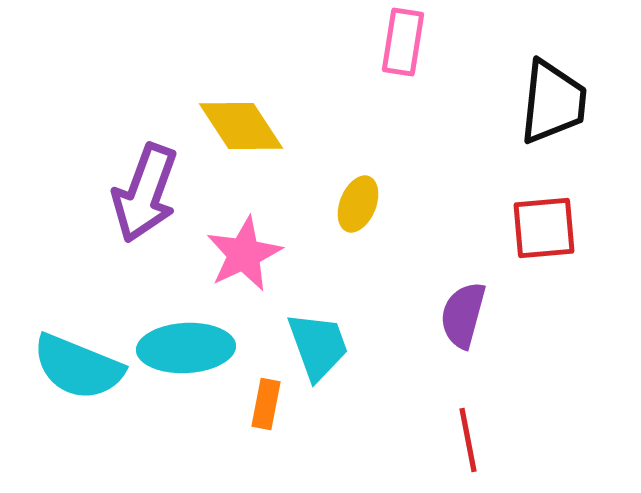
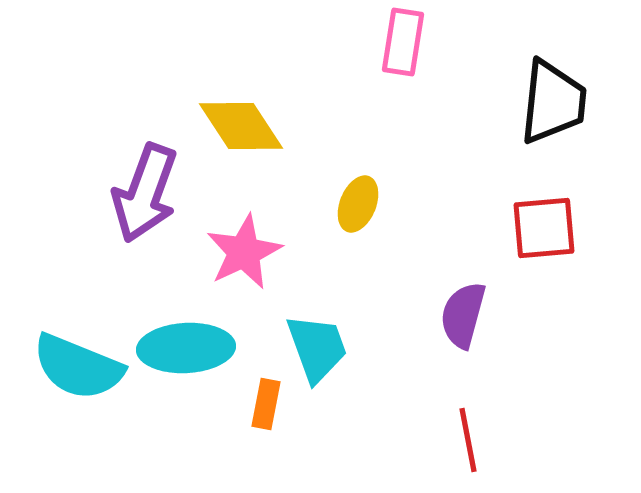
pink star: moved 2 px up
cyan trapezoid: moved 1 px left, 2 px down
